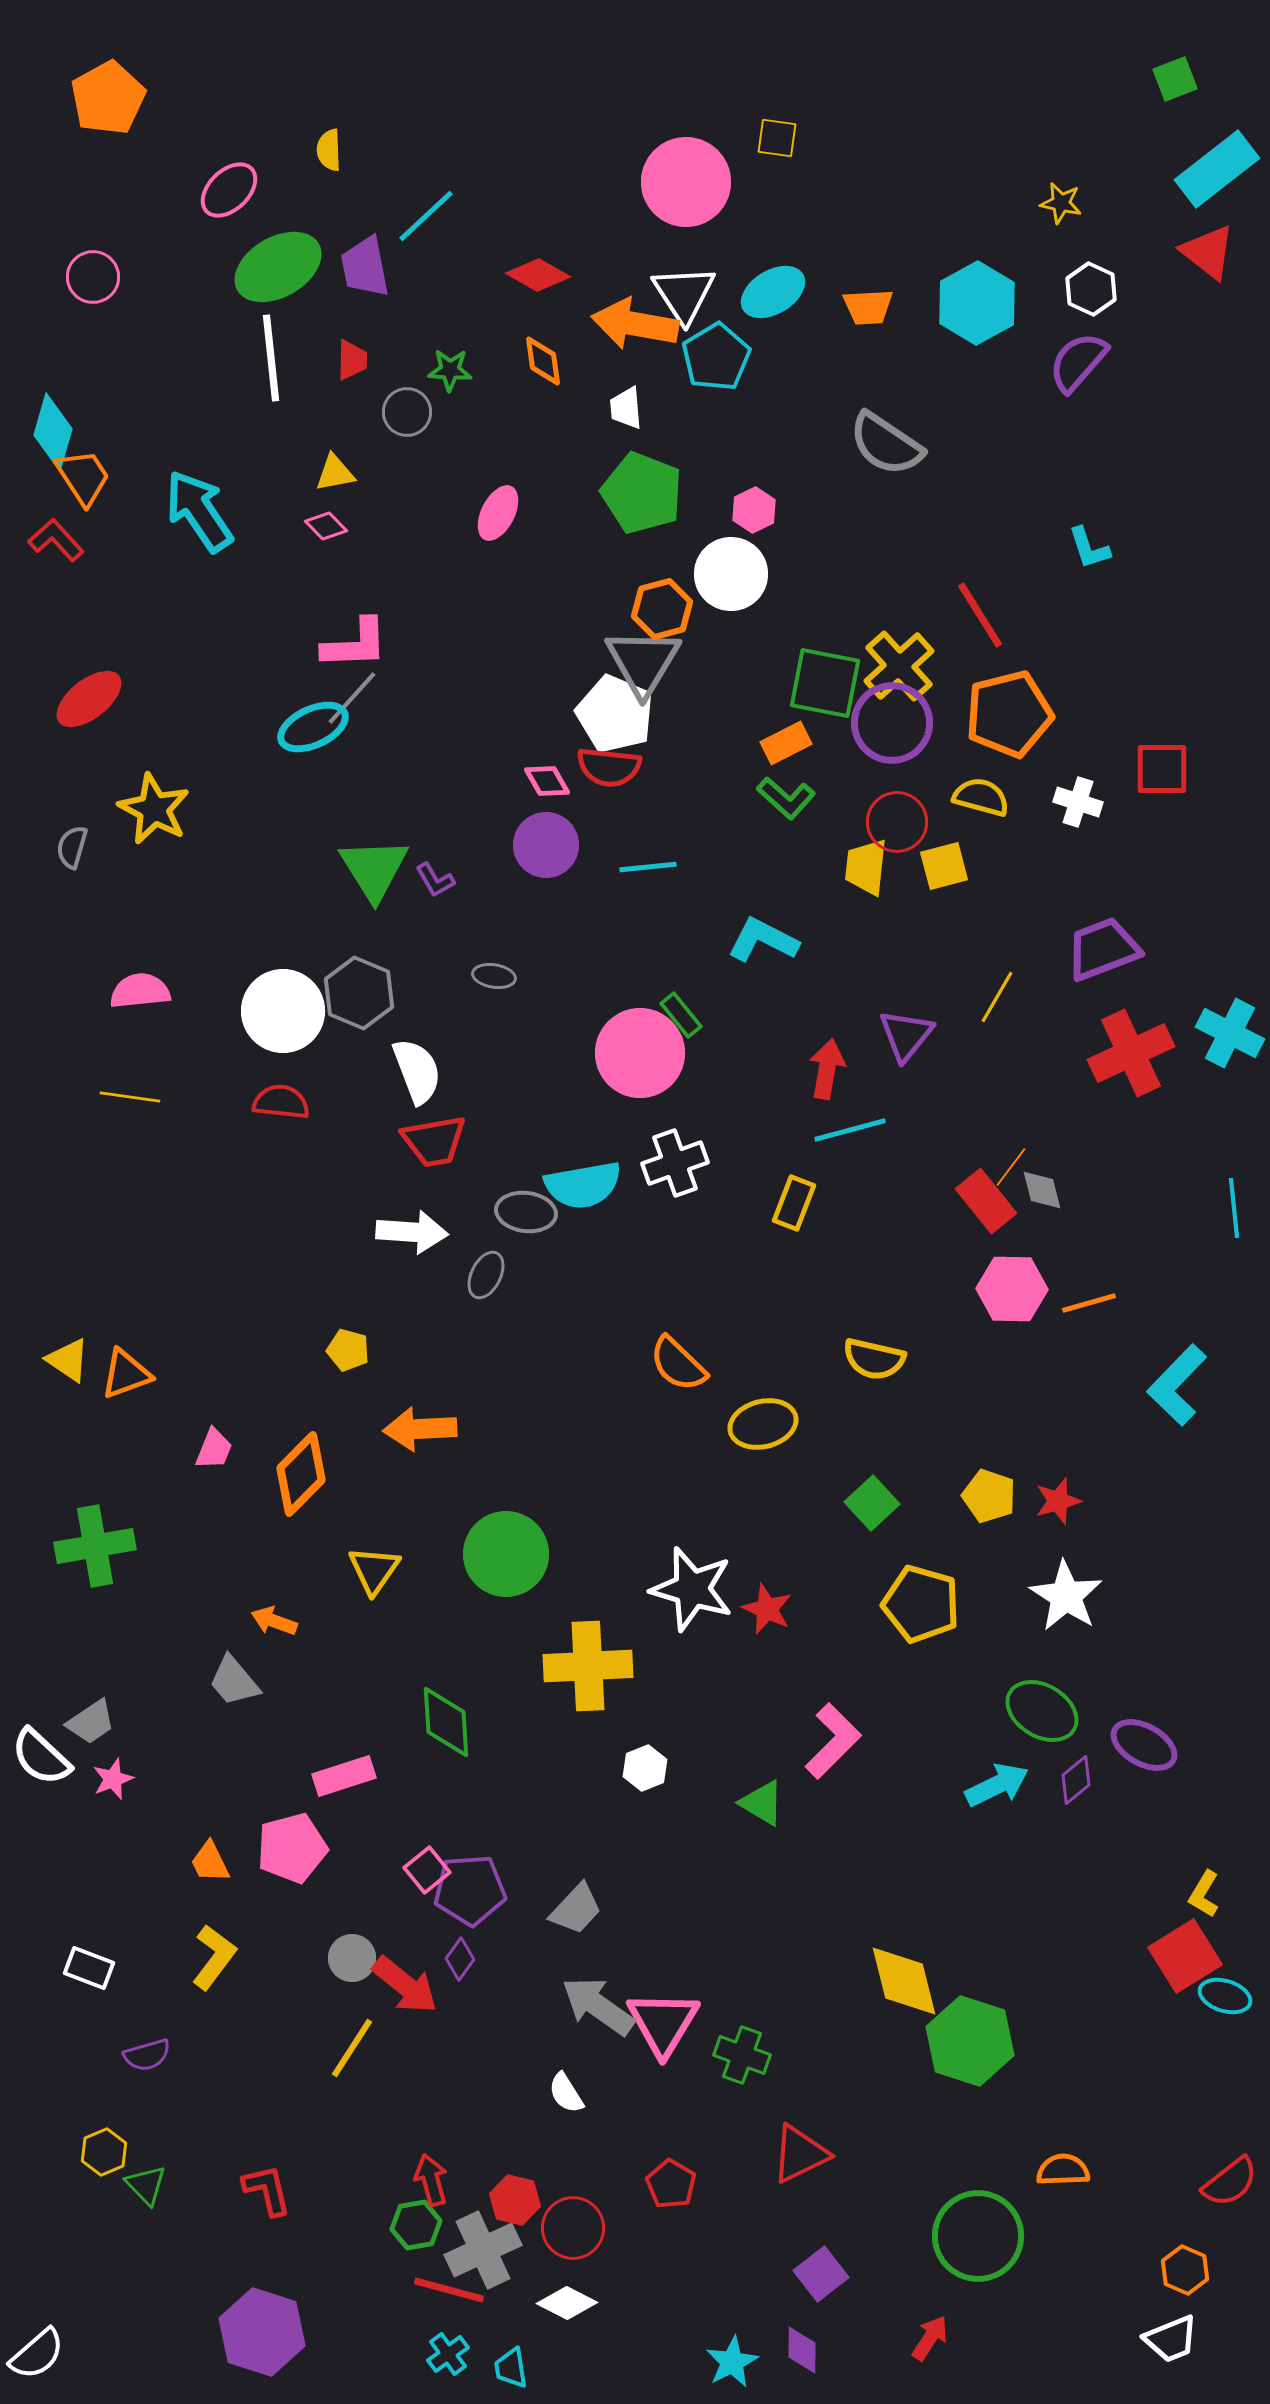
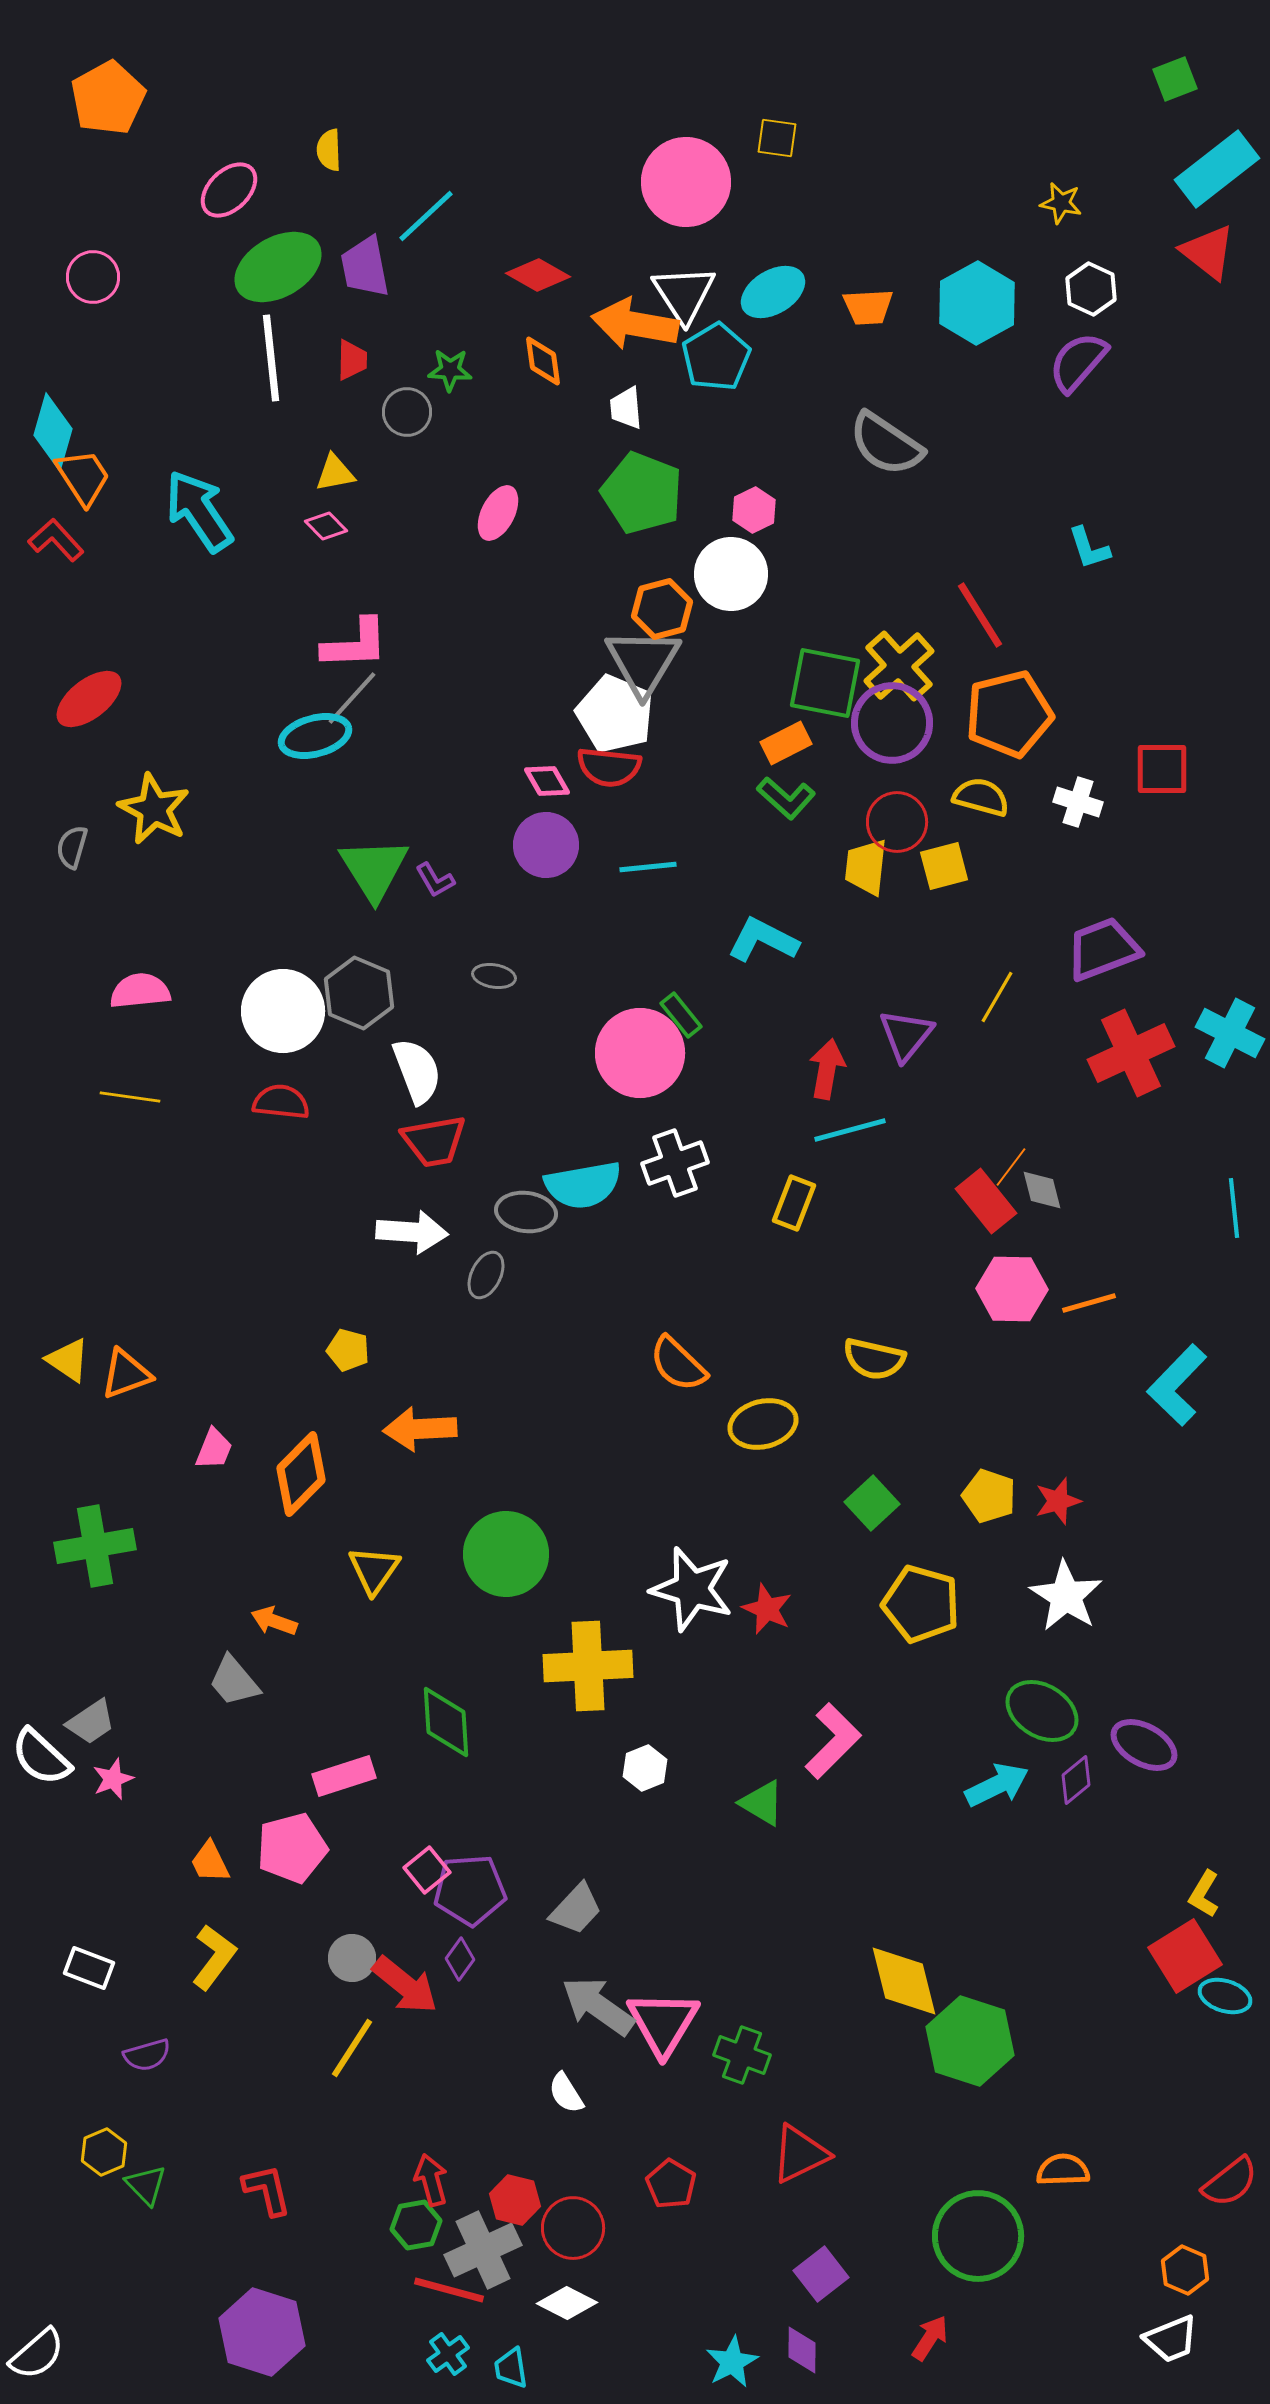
cyan ellipse at (313, 727): moved 2 px right, 9 px down; rotated 10 degrees clockwise
